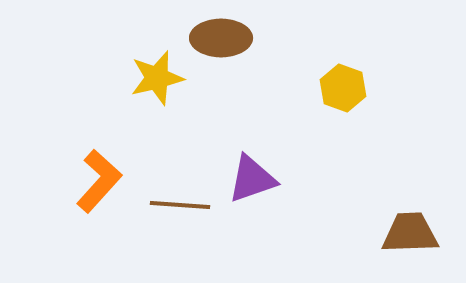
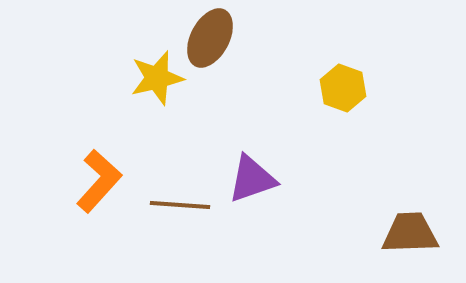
brown ellipse: moved 11 px left; rotated 62 degrees counterclockwise
